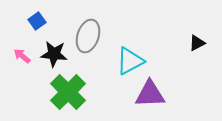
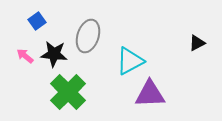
pink arrow: moved 3 px right
